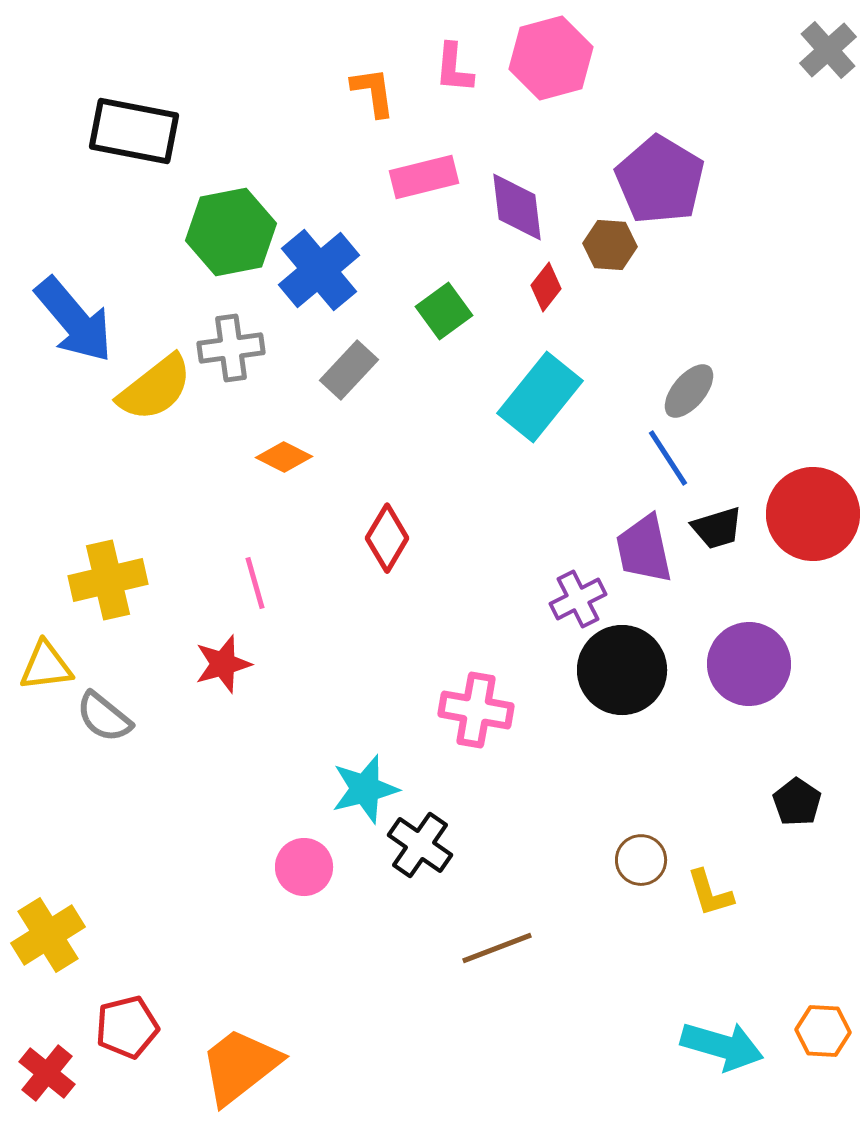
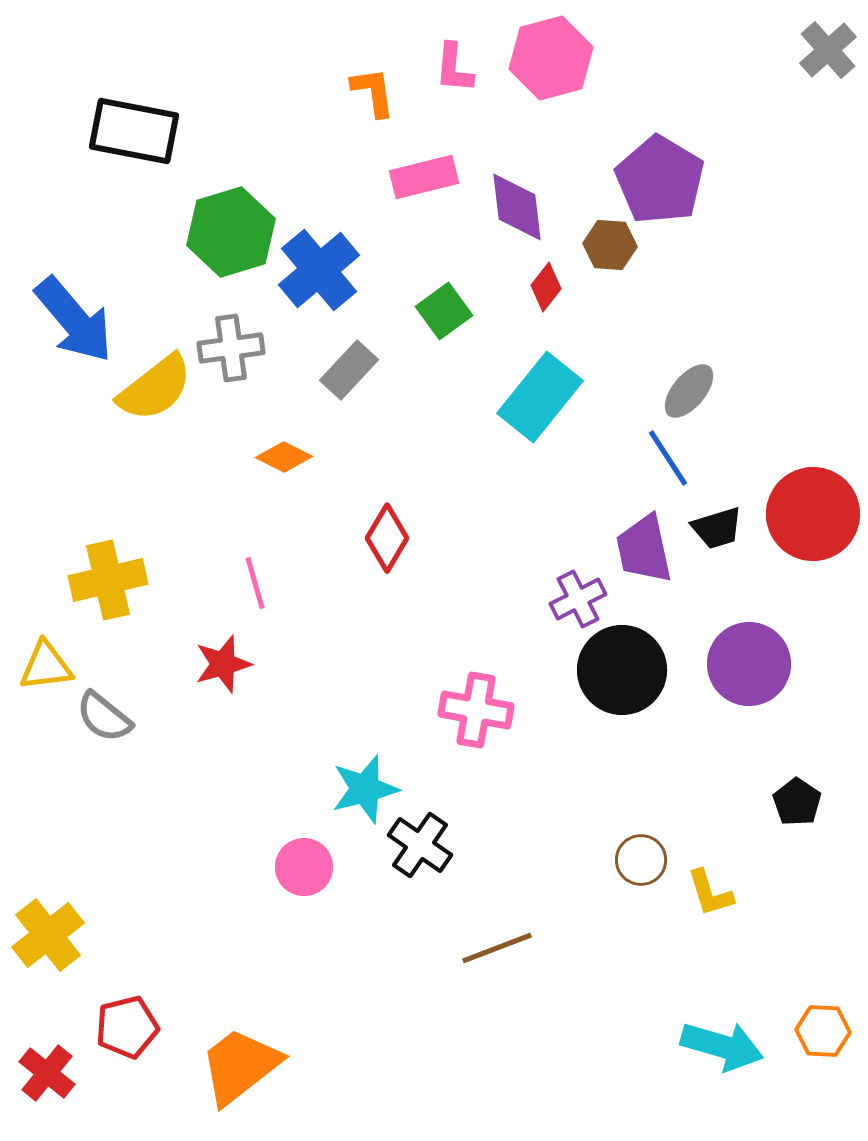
green hexagon at (231, 232): rotated 6 degrees counterclockwise
yellow cross at (48, 935): rotated 6 degrees counterclockwise
